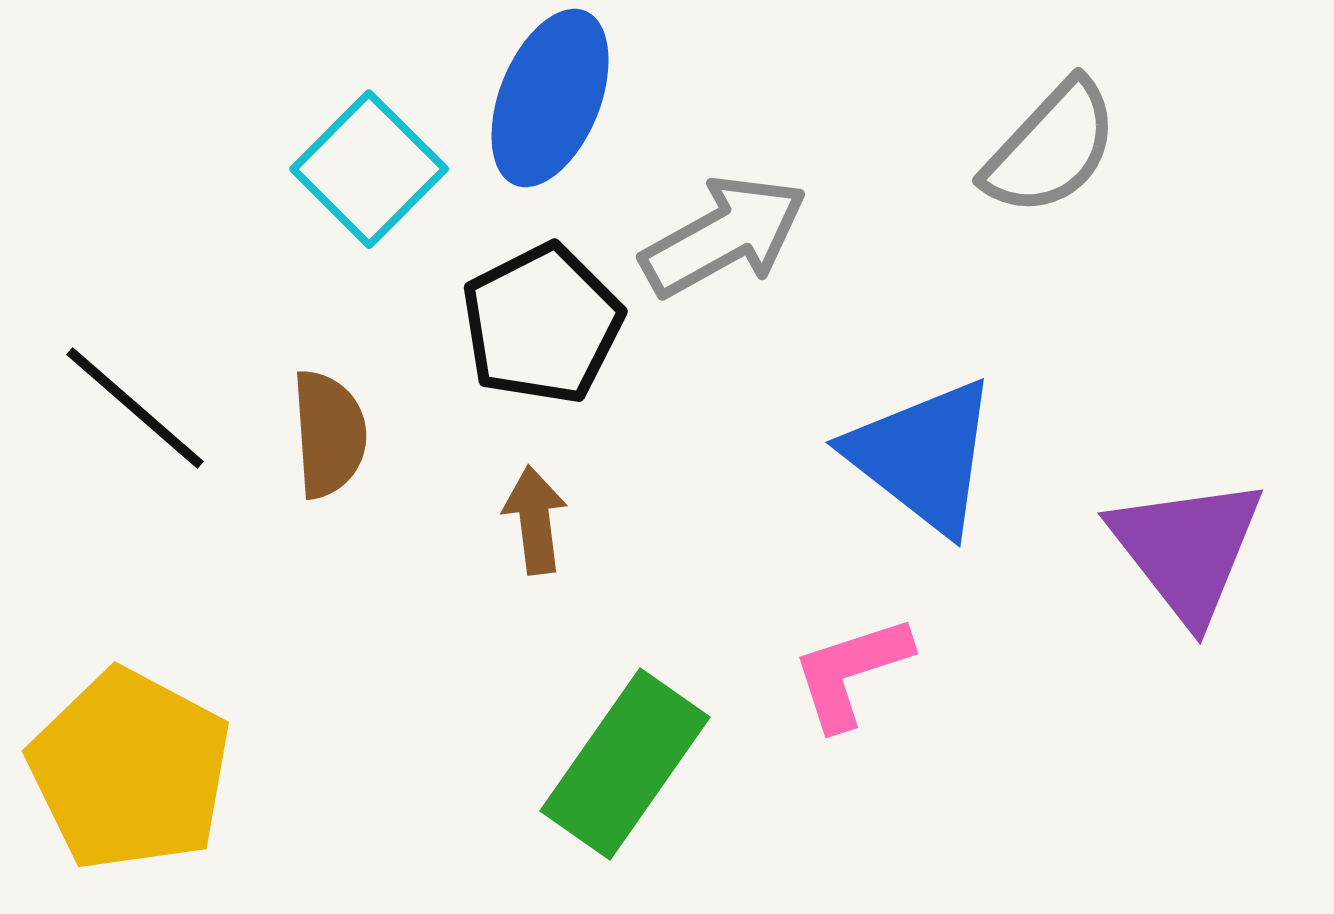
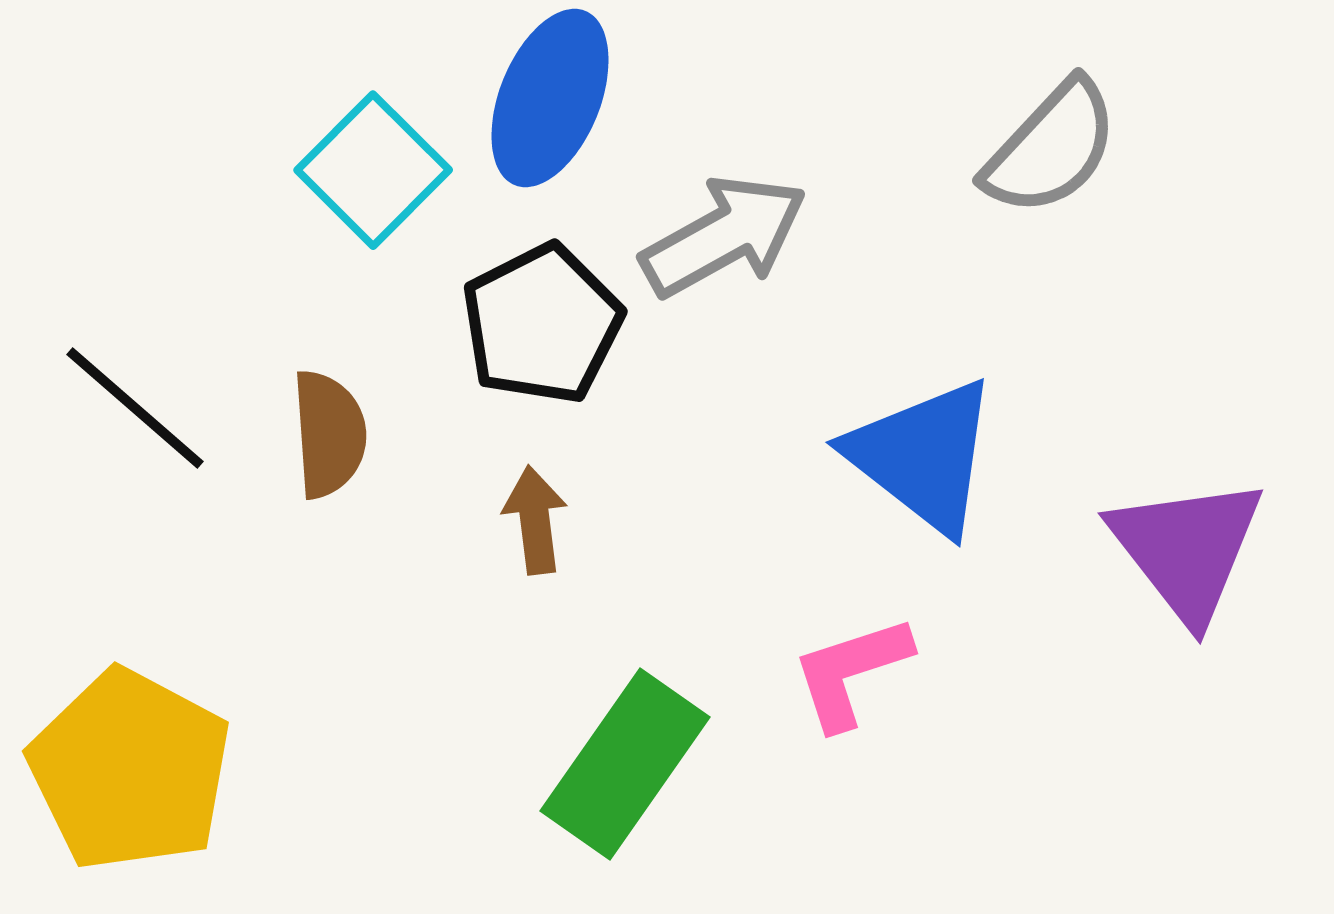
cyan square: moved 4 px right, 1 px down
